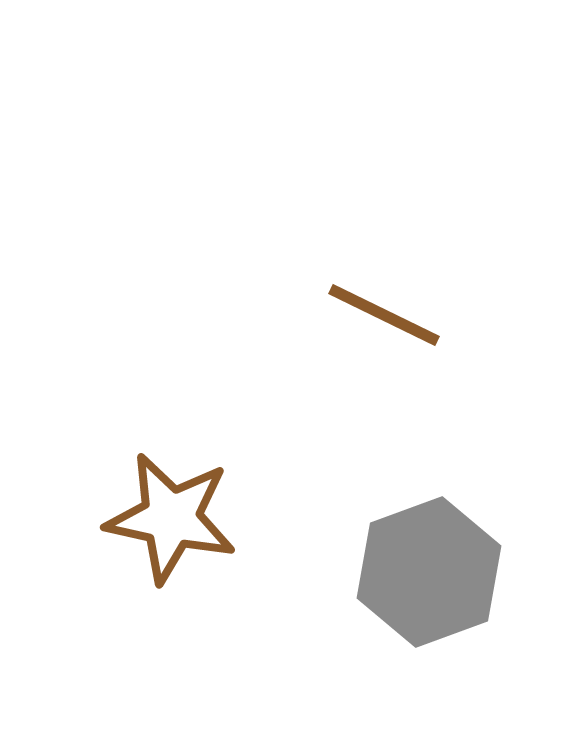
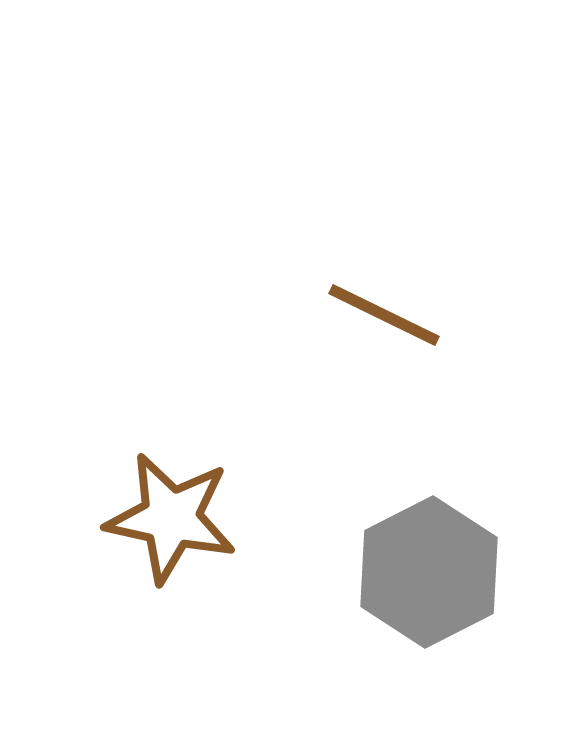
gray hexagon: rotated 7 degrees counterclockwise
